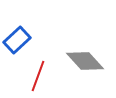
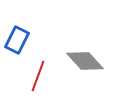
blue rectangle: rotated 20 degrees counterclockwise
